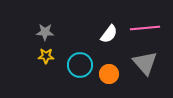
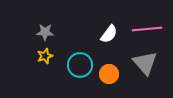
pink line: moved 2 px right, 1 px down
yellow star: moved 1 px left; rotated 21 degrees counterclockwise
